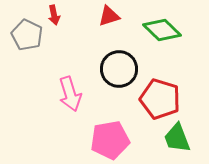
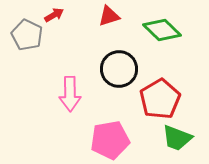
red arrow: rotated 108 degrees counterclockwise
pink arrow: rotated 16 degrees clockwise
red pentagon: rotated 24 degrees clockwise
green trapezoid: rotated 48 degrees counterclockwise
